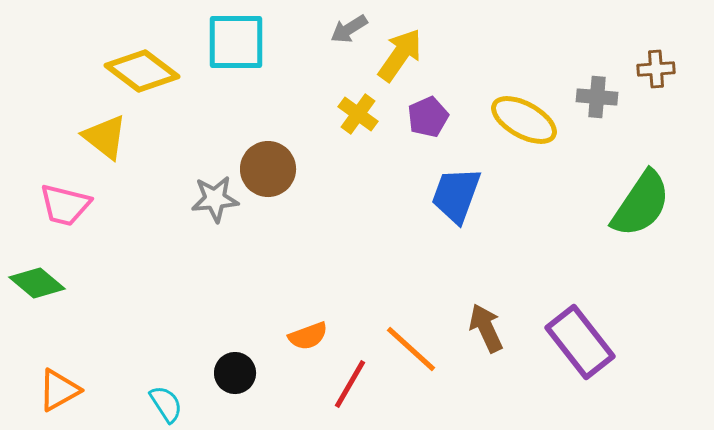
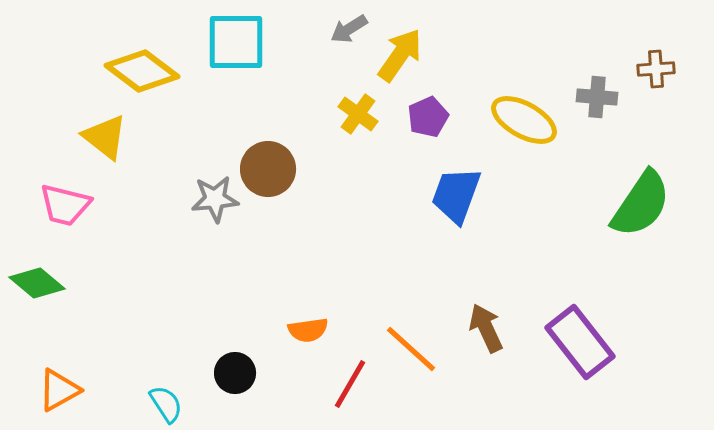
orange semicircle: moved 6 px up; rotated 12 degrees clockwise
